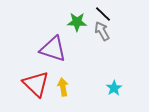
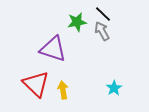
green star: rotated 12 degrees counterclockwise
yellow arrow: moved 3 px down
